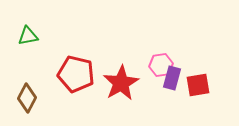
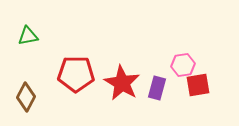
pink hexagon: moved 22 px right
red pentagon: rotated 12 degrees counterclockwise
purple rectangle: moved 15 px left, 10 px down
red star: moved 1 px right; rotated 12 degrees counterclockwise
brown diamond: moved 1 px left, 1 px up
